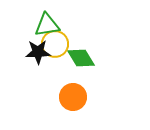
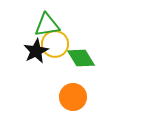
black star: moved 2 px left, 1 px up; rotated 25 degrees counterclockwise
